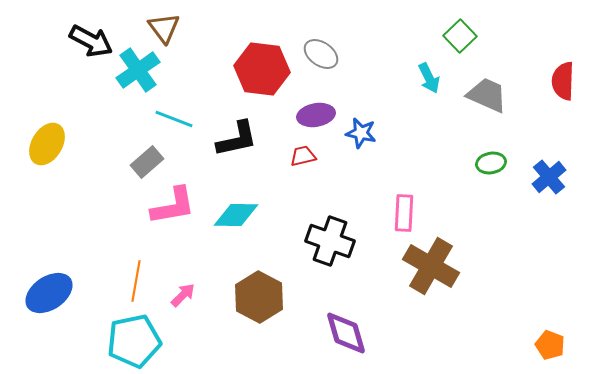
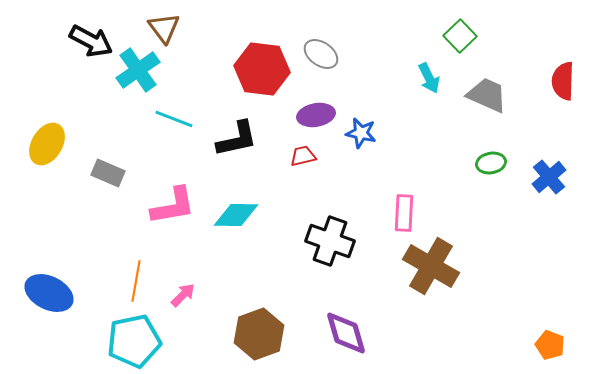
gray rectangle: moved 39 px left, 11 px down; rotated 64 degrees clockwise
blue ellipse: rotated 60 degrees clockwise
brown hexagon: moved 37 px down; rotated 12 degrees clockwise
